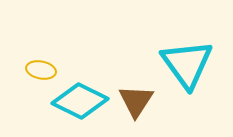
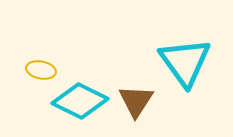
cyan triangle: moved 2 px left, 2 px up
